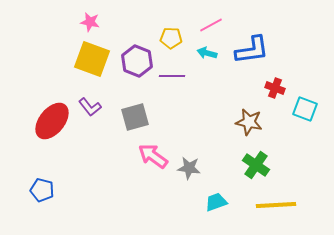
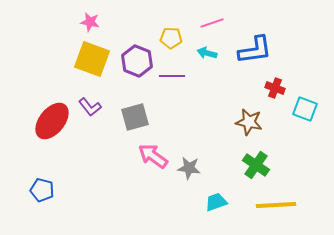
pink line: moved 1 px right, 2 px up; rotated 10 degrees clockwise
blue L-shape: moved 3 px right
